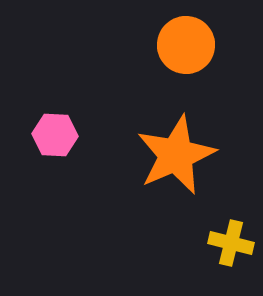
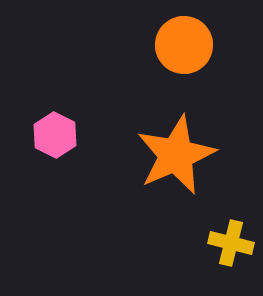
orange circle: moved 2 px left
pink hexagon: rotated 24 degrees clockwise
